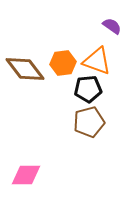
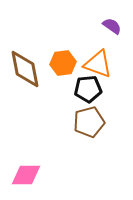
orange triangle: moved 1 px right, 3 px down
brown diamond: rotated 27 degrees clockwise
